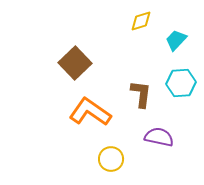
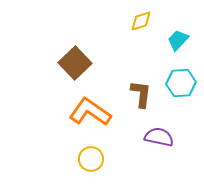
cyan trapezoid: moved 2 px right
yellow circle: moved 20 px left
